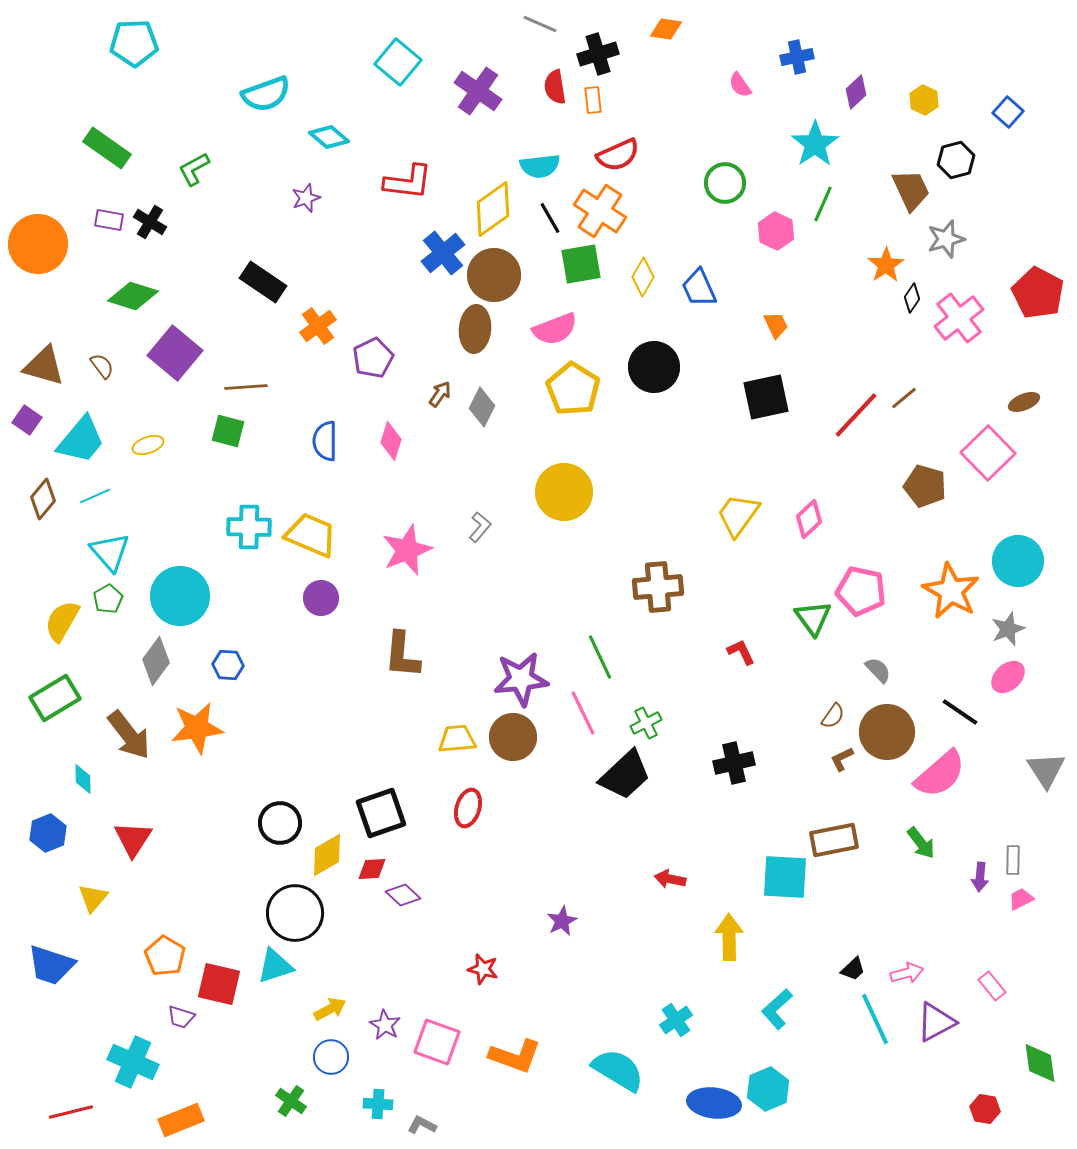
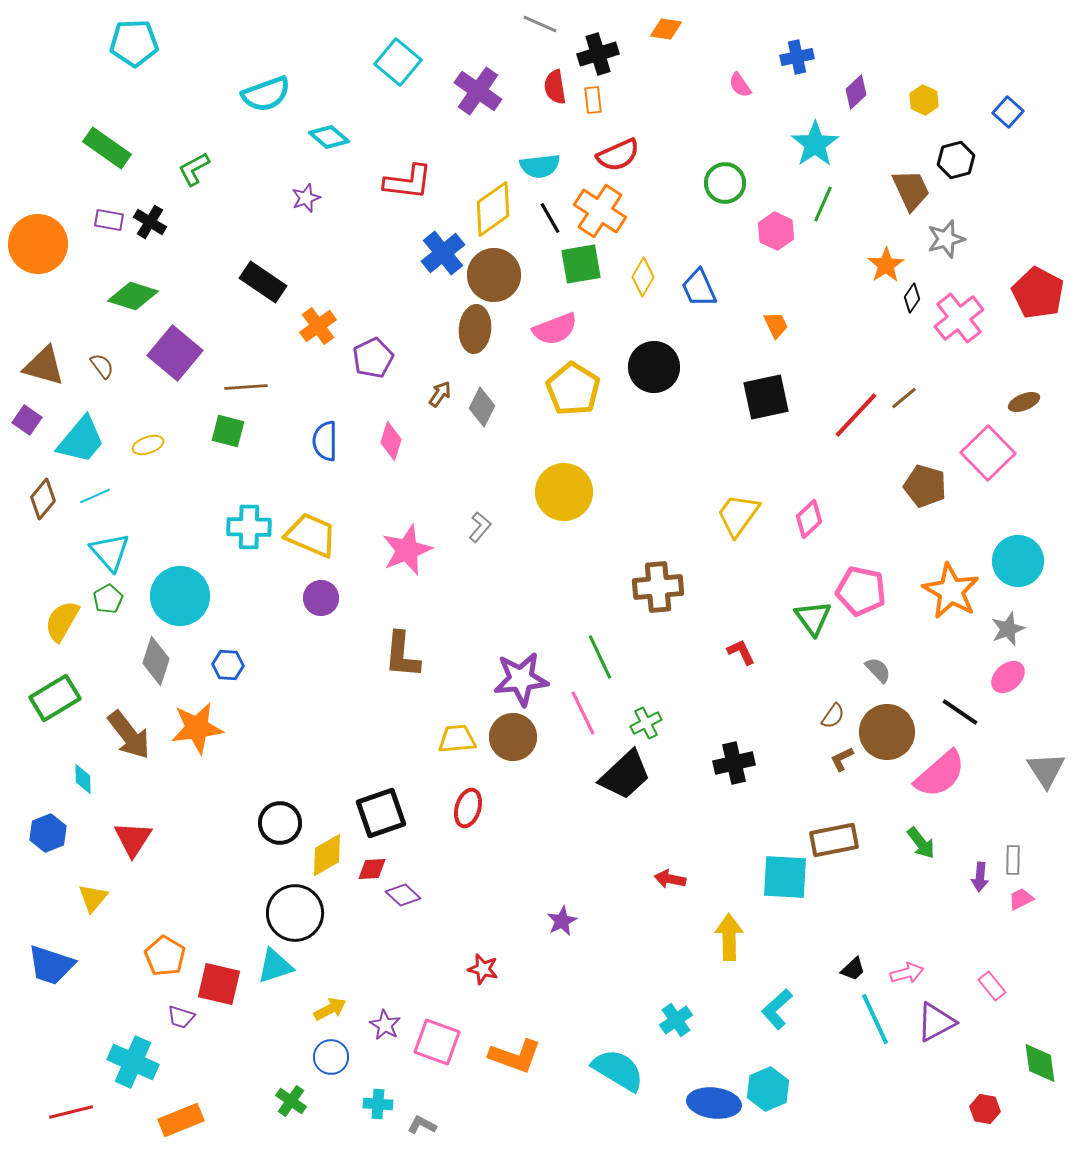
gray diamond at (156, 661): rotated 18 degrees counterclockwise
